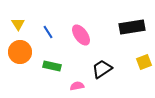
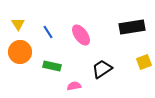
pink semicircle: moved 3 px left
